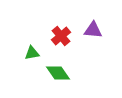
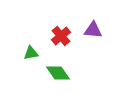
green triangle: moved 1 px left
